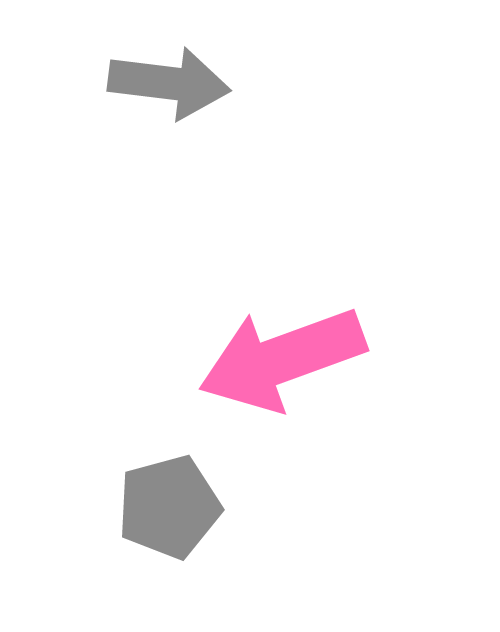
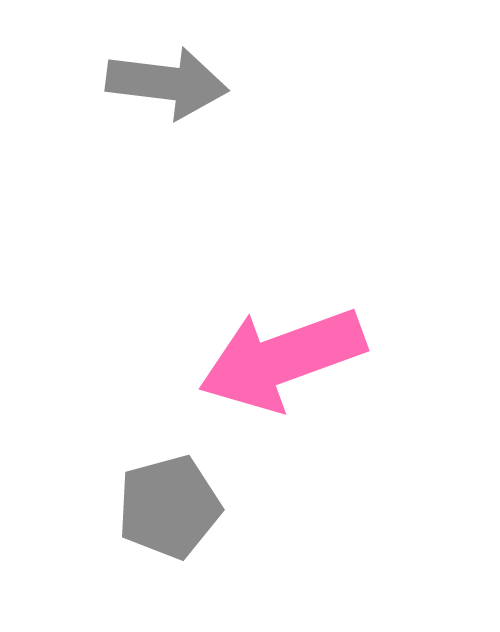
gray arrow: moved 2 px left
